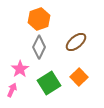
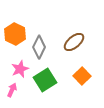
orange hexagon: moved 24 px left, 15 px down; rotated 15 degrees counterclockwise
brown ellipse: moved 2 px left
pink star: rotated 12 degrees clockwise
orange square: moved 3 px right, 1 px up
green square: moved 4 px left, 3 px up
